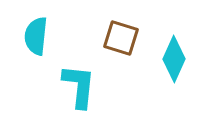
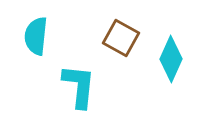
brown square: rotated 12 degrees clockwise
cyan diamond: moved 3 px left
